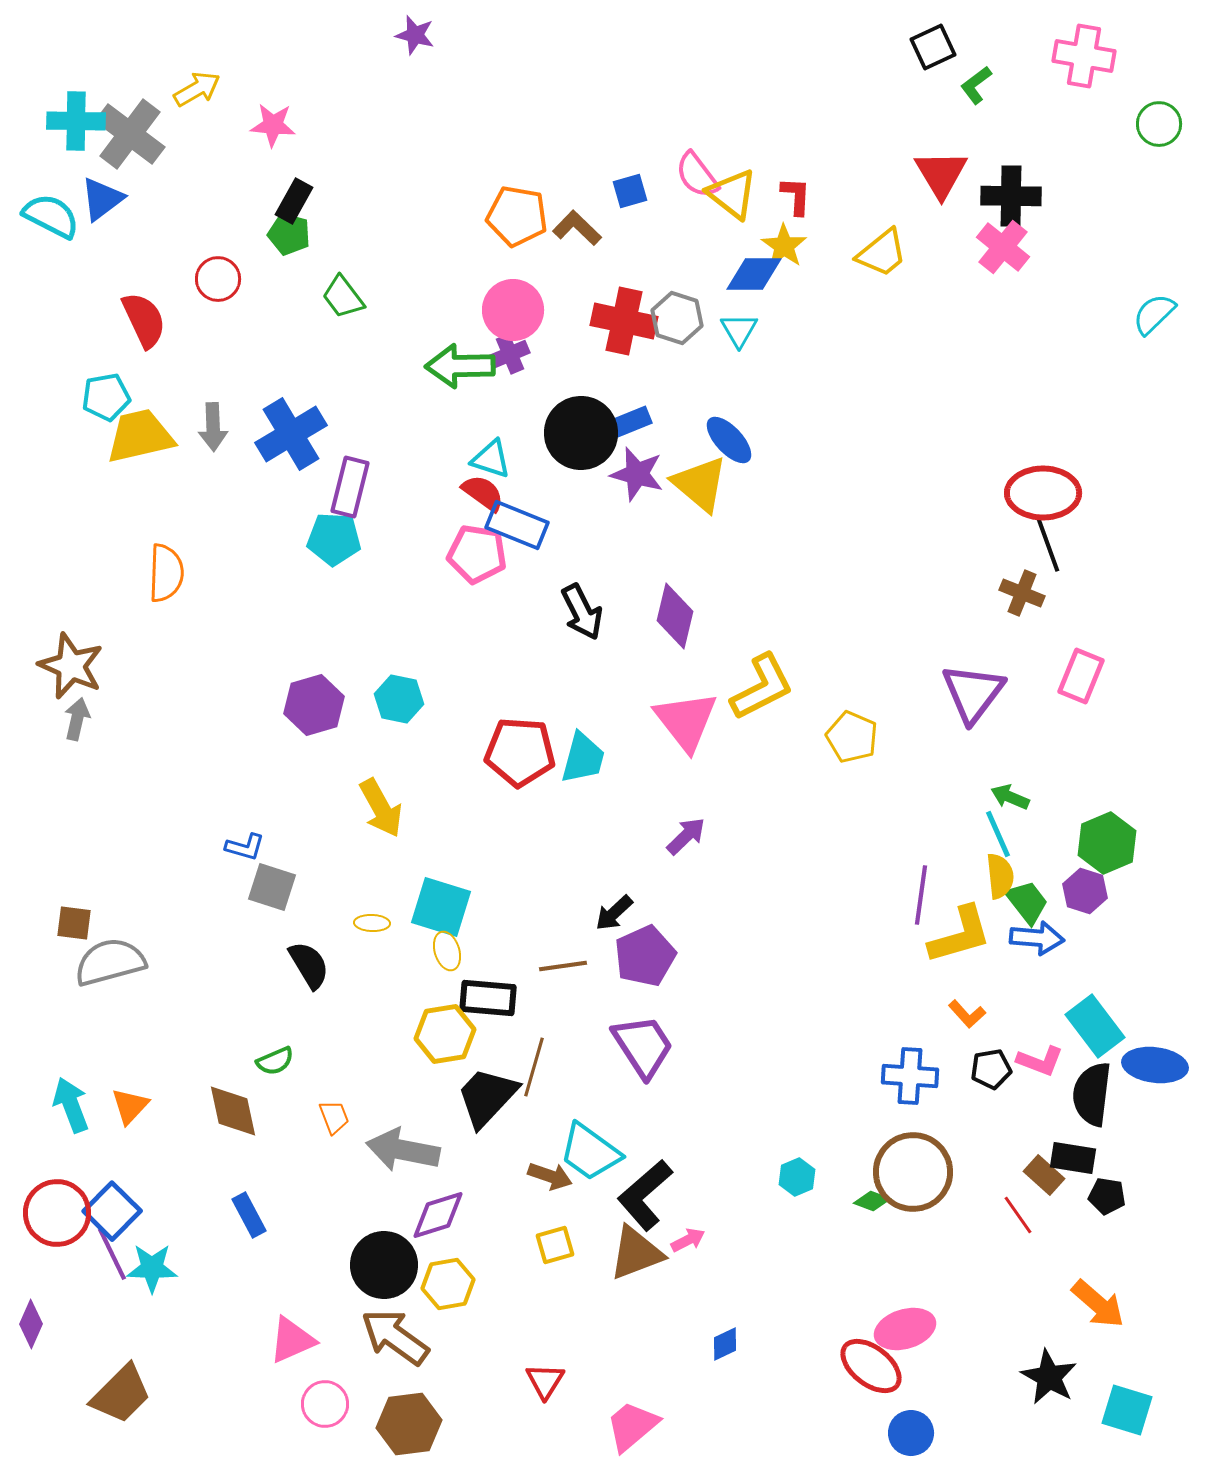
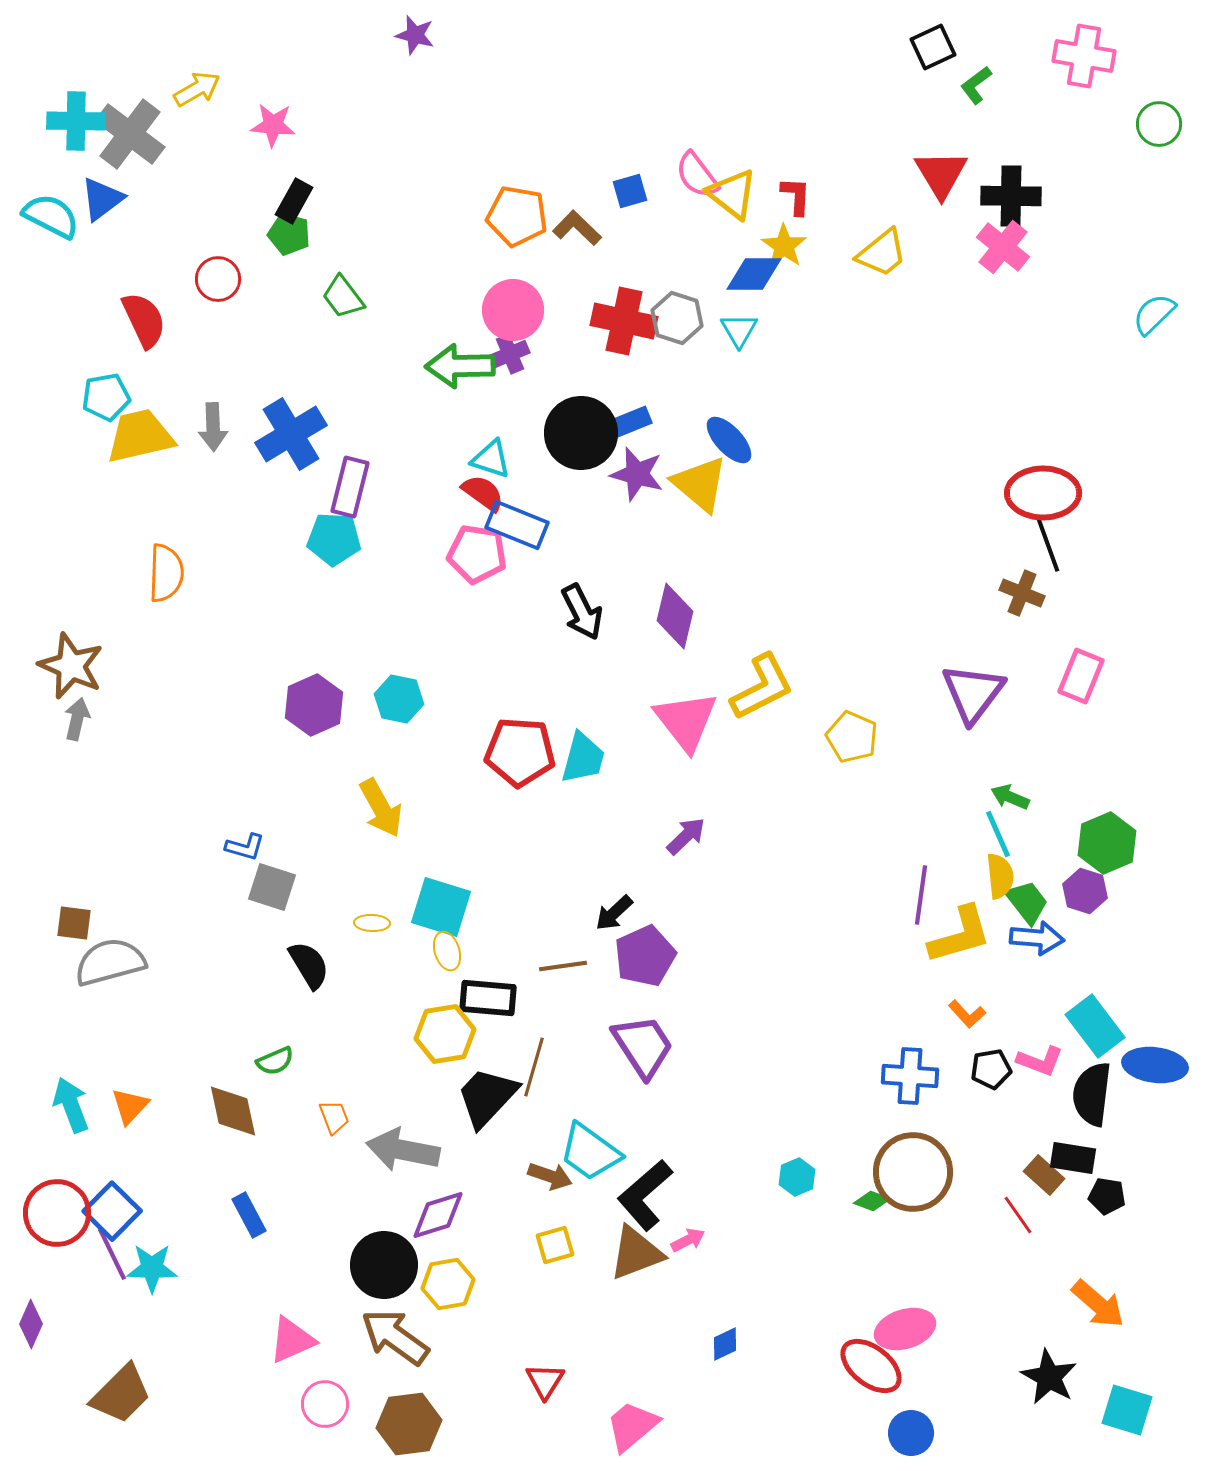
purple hexagon at (314, 705): rotated 8 degrees counterclockwise
